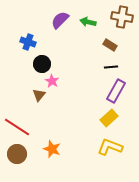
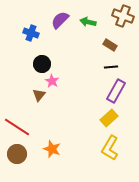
brown cross: moved 1 px right, 1 px up; rotated 10 degrees clockwise
blue cross: moved 3 px right, 9 px up
yellow L-shape: moved 1 px down; rotated 80 degrees counterclockwise
